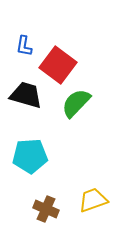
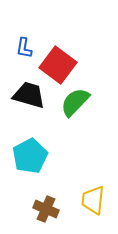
blue L-shape: moved 2 px down
black trapezoid: moved 3 px right
green semicircle: moved 1 px left, 1 px up
cyan pentagon: rotated 24 degrees counterclockwise
yellow trapezoid: rotated 64 degrees counterclockwise
